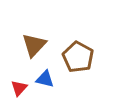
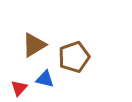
brown triangle: rotated 16 degrees clockwise
brown pentagon: moved 4 px left; rotated 24 degrees clockwise
